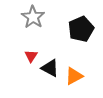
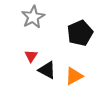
gray star: rotated 10 degrees clockwise
black pentagon: moved 1 px left, 4 px down
black triangle: moved 3 px left, 2 px down
